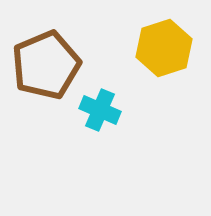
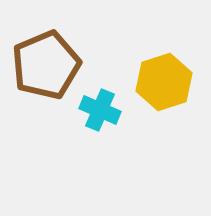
yellow hexagon: moved 34 px down
